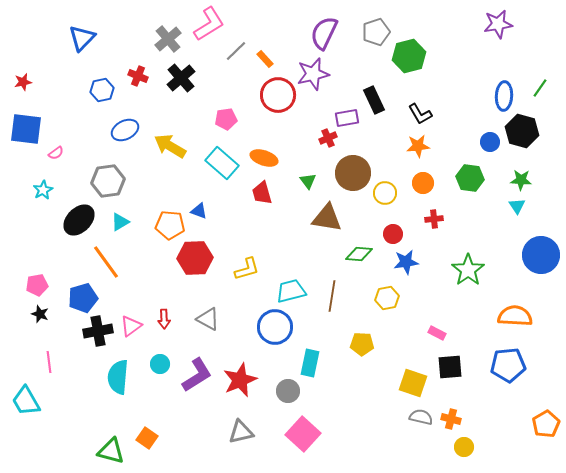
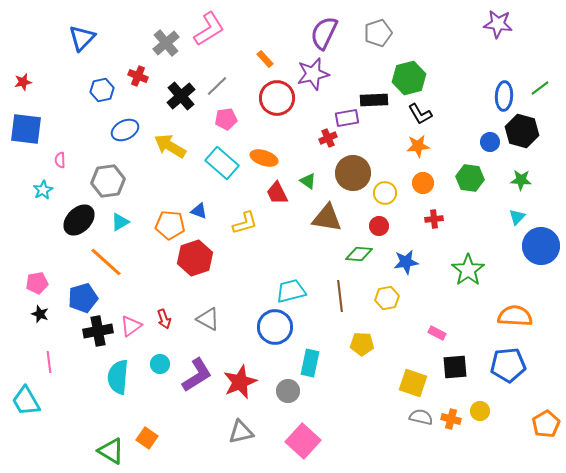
pink L-shape at (209, 24): moved 5 px down
purple star at (498, 24): rotated 16 degrees clockwise
gray pentagon at (376, 32): moved 2 px right, 1 px down
gray cross at (168, 39): moved 2 px left, 4 px down
gray line at (236, 51): moved 19 px left, 35 px down
green hexagon at (409, 56): moved 22 px down
black cross at (181, 78): moved 18 px down
green line at (540, 88): rotated 18 degrees clockwise
red circle at (278, 95): moved 1 px left, 3 px down
black rectangle at (374, 100): rotated 68 degrees counterclockwise
pink semicircle at (56, 153): moved 4 px right, 7 px down; rotated 126 degrees clockwise
green triangle at (308, 181): rotated 18 degrees counterclockwise
red trapezoid at (262, 193): moved 15 px right; rotated 10 degrees counterclockwise
cyan triangle at (517, 206): moved 11 px down; rotated 18 degrees clockwise
red circle at (393, 234): moved 14 px left, 8 px up
blue circle at (541, 255): moved 9 px up
red hexagon at (195, 258): rotated 16 degrees counterclockwise
orange line at (106, 262): rotated 12 degrees counterclockwise
yellow L-shape at (247, 269): moved 2 px left, 46 px up
pink pentagon at (37, 285): moved 2 px up
brown line at (332, 296): moved 8 px right; rotated 16 degrees counterclockwise
red arrow at (164, 319): rotated 18 degrees counterclockwise
black square at (450, 367): moved 5 px right
red star at (240, 380): moved 2 px down
pink square at (303, 434): moved 7 px down
yellow circle at (464, 447): moved 16 px right, 36 px up
green triangle at (111, 451): rotated 16 degrees clockwise
